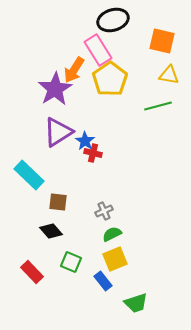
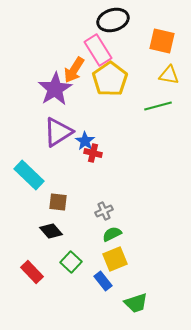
green square: rotated 20 degrees clockwise
